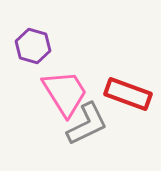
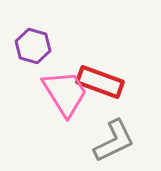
red rectangle: moved 28 px left, 12 px up
gray L-shape: moved 27 px right, 17 px down
